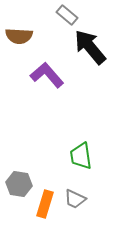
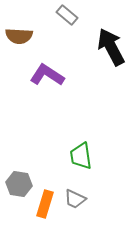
black arrow: moved 21 px right; rotated 12 degrees clockwise
purple L-shape: rotated 16 degrees counterclockwise
